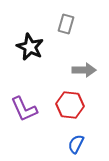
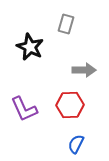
red hexagon: rotated 8 degrees counterclockwise
